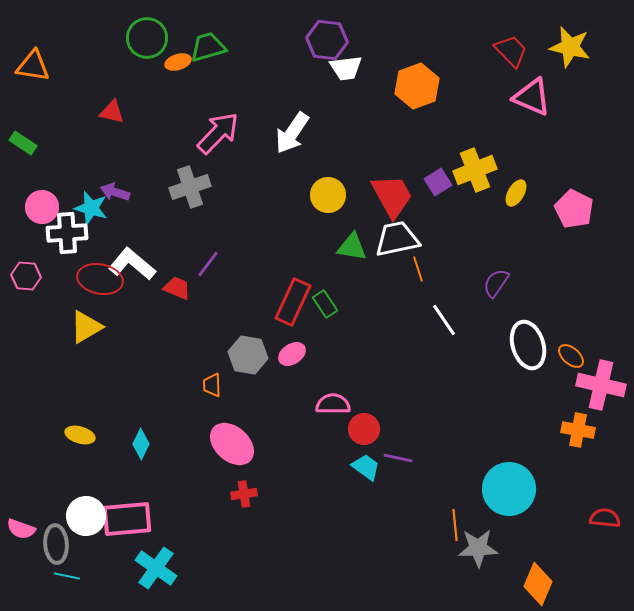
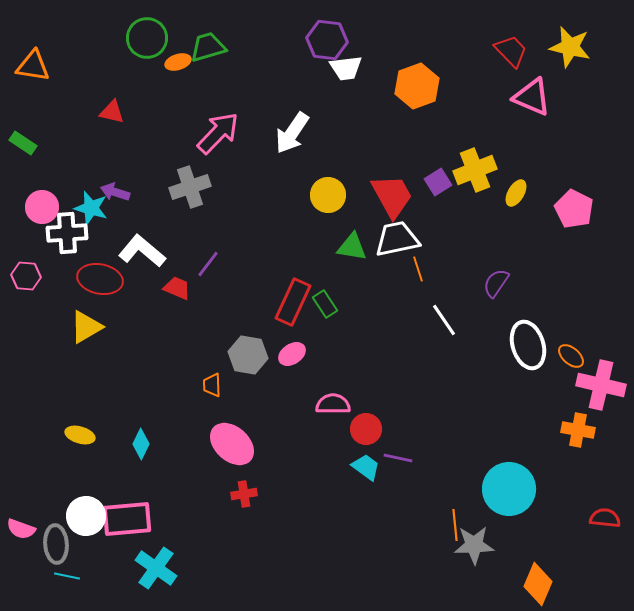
white L-shape at (132, 264): moved 10 px right, 13 px up
red circle at (364, 429): moved 2 px right
gray star at (478, 548): moved 4 px left, 3 px up
